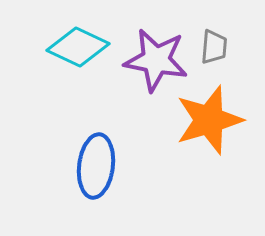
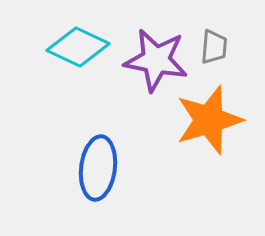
blue ellipse: moved 2 px right, 2 px down
